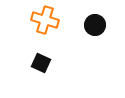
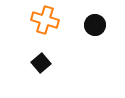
black square: rotated 24 degrees clockwise
